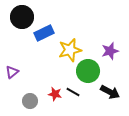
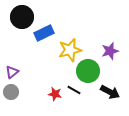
black line: moved 1 px right, 2 px up
gray circle: moved 19 px left, 9 px up
